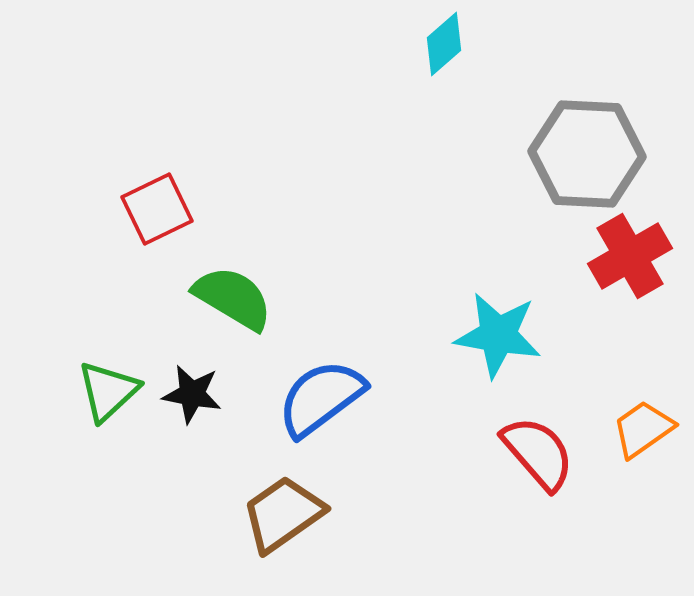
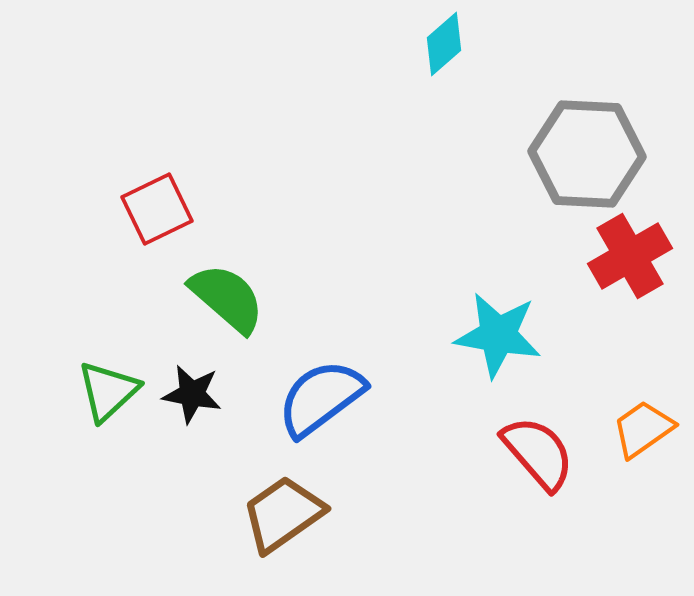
green semicircle: moved 6 px left; rotated 10 degrees clockwise
